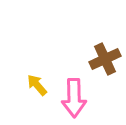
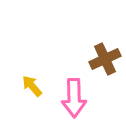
yellow arrow: moved 5 px left, 1 px down
